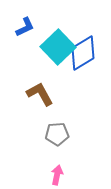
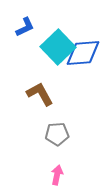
blue diamond: rotated 27 degrees clockwise
